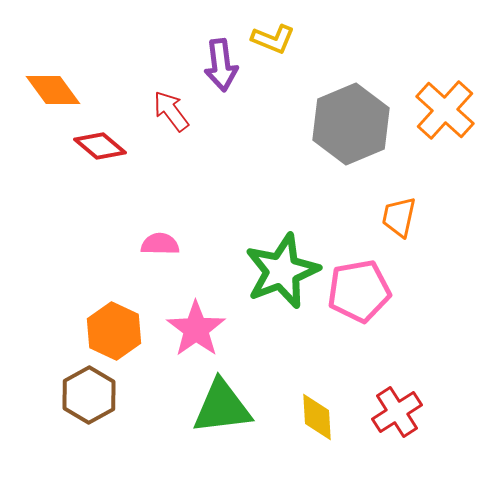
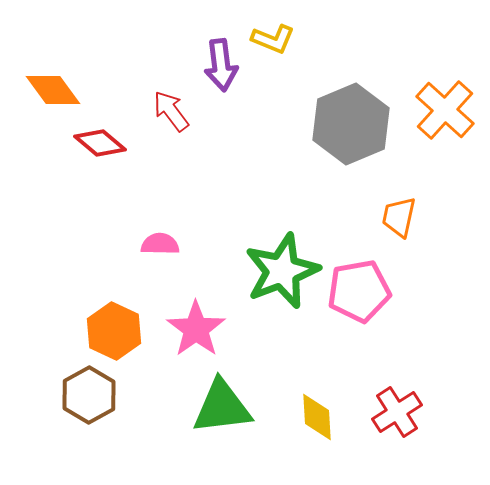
red diamond: moved 3 px up
